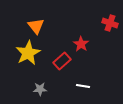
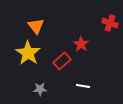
yellow star: rotated 10 degrees counterclockwise
